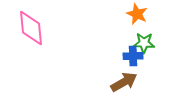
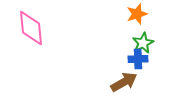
orange star: rotated 30 degrees clockwise
green star: moved 1 px left; rotated 30 degrees counterclockwise
blue cross: moved 5 px right, 3 px down
